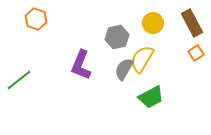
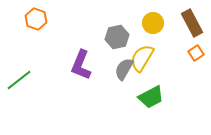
yellow semicircle: moved 1 px up
